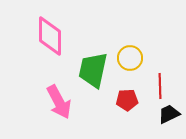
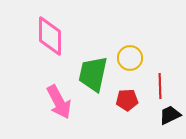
green trapezoid: moved 4 px down
black trapezoid: moved 1 px right, 1 px down
